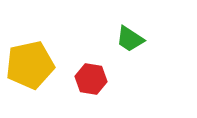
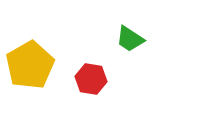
yellow pentagon: rotated 18 degrees counterclockwise
